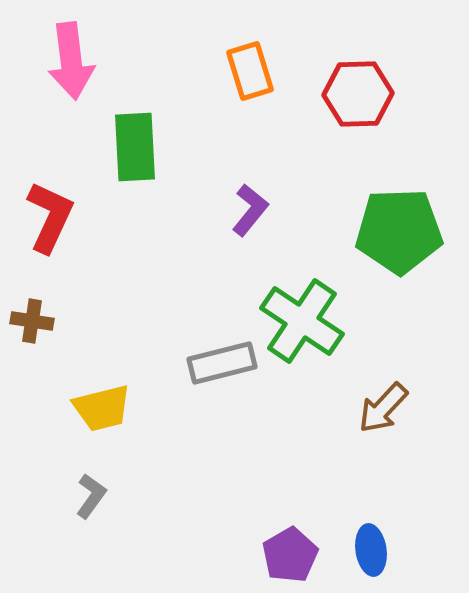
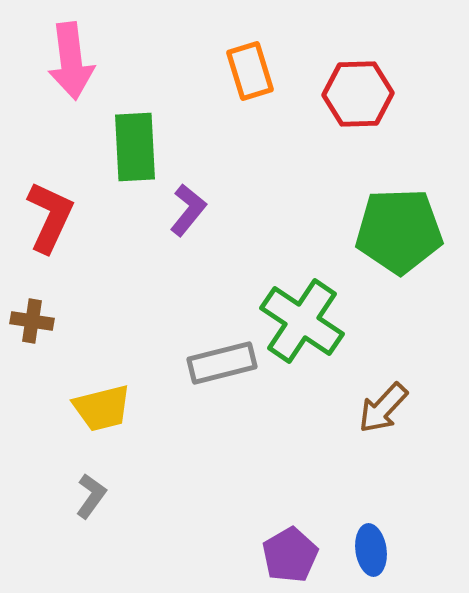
purple L-shape: moved 62 px left
